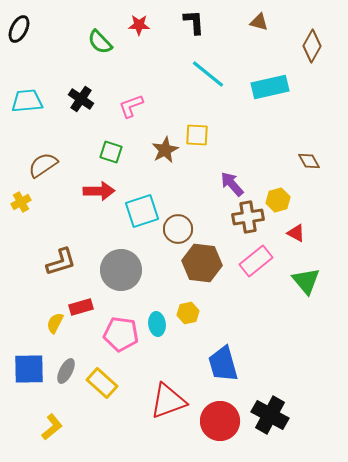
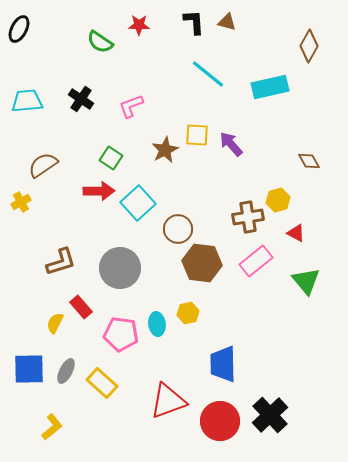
brown triangle at (259, 22): moved 32 px left
green semicircle at (100, 42): rotated 12 degrees counterclockwise
brown diamond at (312, 46): moved 3 px left
green square at (111, 152): moved 6 px down; rotated 15 degrees clockwise
purple arrow at (232, 184): moved 1 px left, 40 px up
cyan square at (142, 211): moved 4 px left, 8 px up; rotated 24 degrees counterclockwise
gray circle at (121, 270): moved 1 px left, 2 px up
red rectangle at (81, 307): rotated 65 degrees clockwise
blue trapezoid at (223, 364): rotated 15 degrees clockwise
black cross at (270, 415): rotated 18 degrees clockwise
